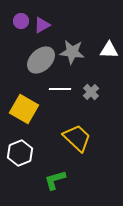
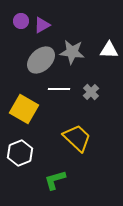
white line: moved 1 px left
